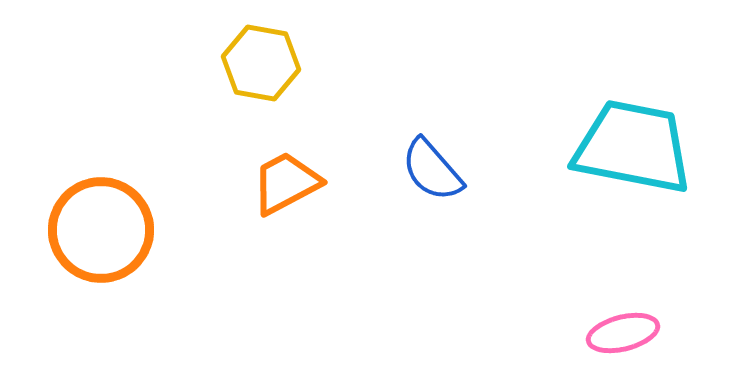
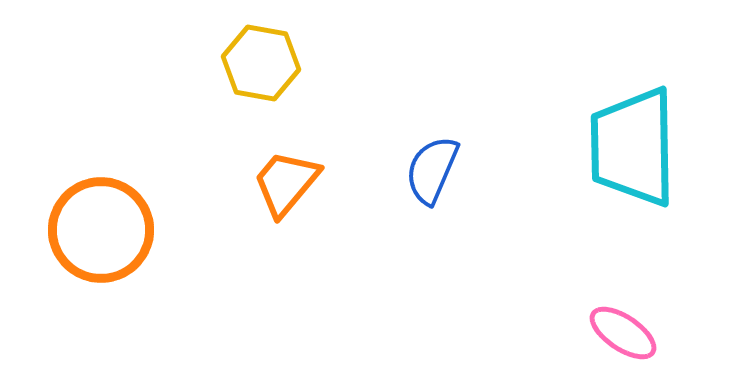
cyan trapezoid: rotated 102 degrees counterclockwise
blue semicircle: rotated 64 degrees clockwise
orange trapezoid: rotated 22 degrees counterclockwise
pink ellipse: rotated 48 degrees clockwise
